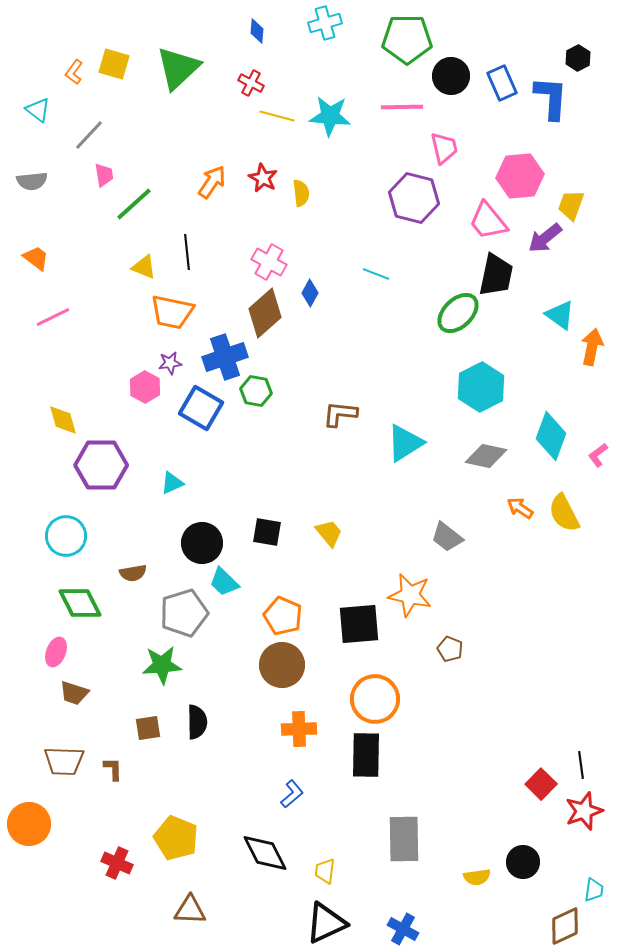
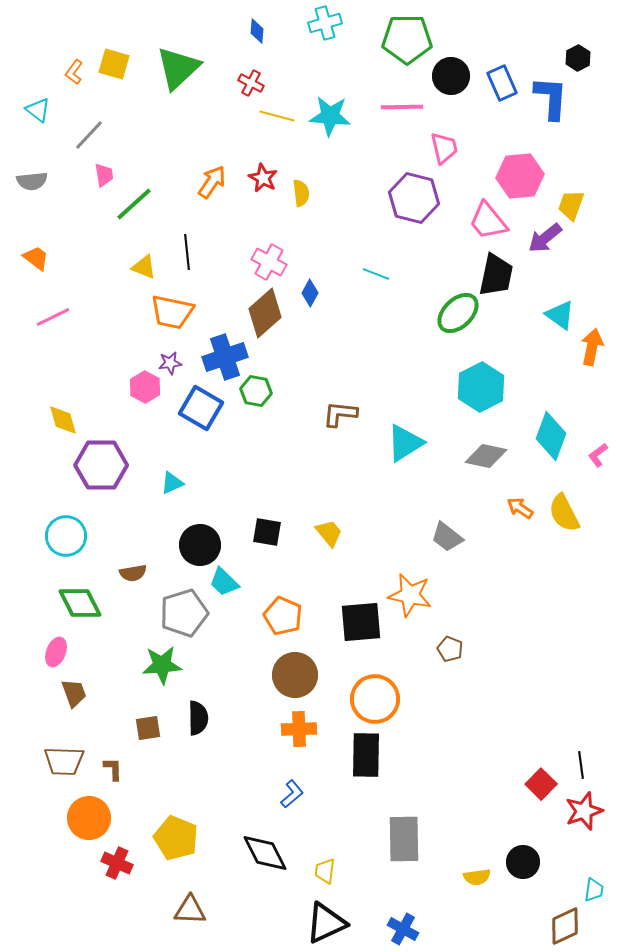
black circle at (202, 543): moved 2 px left, 2 px down
black square at (359, 624): moved 2 px right, 2 px up
brown circle at (282, 665): moved 13 px right, 10 px down
brown trapezoid at (74, 693): rotated 128 degrees counterclockwise
black semicircle at (197, 722): moved 1 px right, 4 px up
orange circle at (29, 824): moved 60 px right, 6 px up
